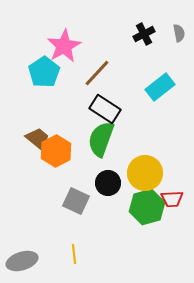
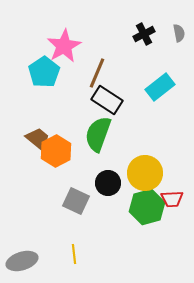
brown line: rotated 20 degrees counterclockwise
black rectangle: moved 2 px right, 9 px up
green semicircle: moved 3 px left, 5 px up
